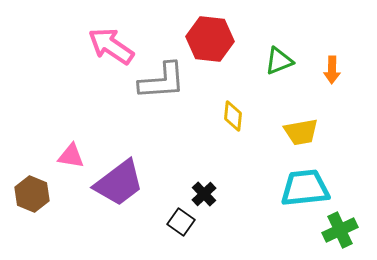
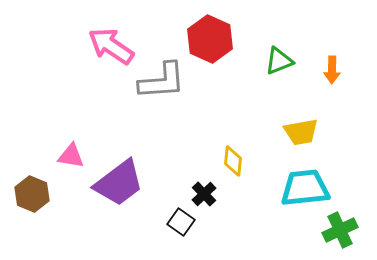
red hexagon: rotated 18 degrees clockwise
yellow diamond: moved 45 px down
